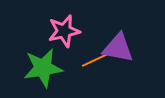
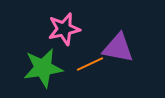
pink star: moved 2 px up
orange line: moved 5 px left, 4 px down
